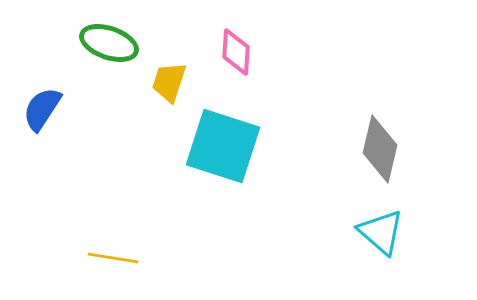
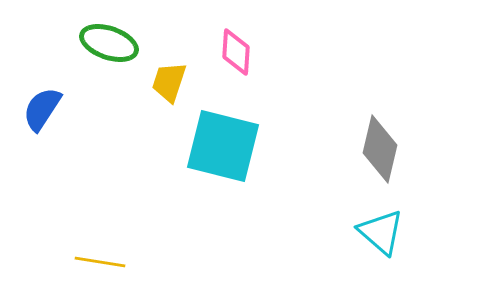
cyan square: rotated 4 degrees counterclockwise
yellow line: moved 13 px left, 4 px down
